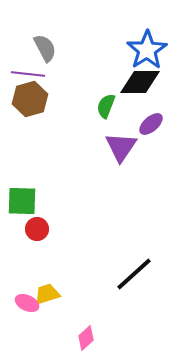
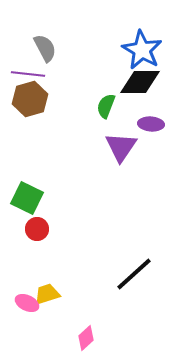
blue star: moved 5 px left; rotated 9 degrees counterclockwise
purple ellipse: rotated 45 degrees clockwise
green square: moved 5 px right, 3 px up; rotated 24 degrees clockwise
